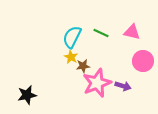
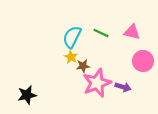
purple arrow: moved 1 px down
